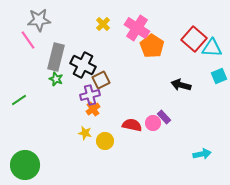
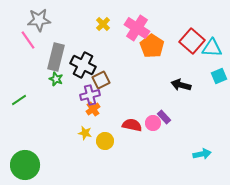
red square: moved 2 px left, 2 px down
